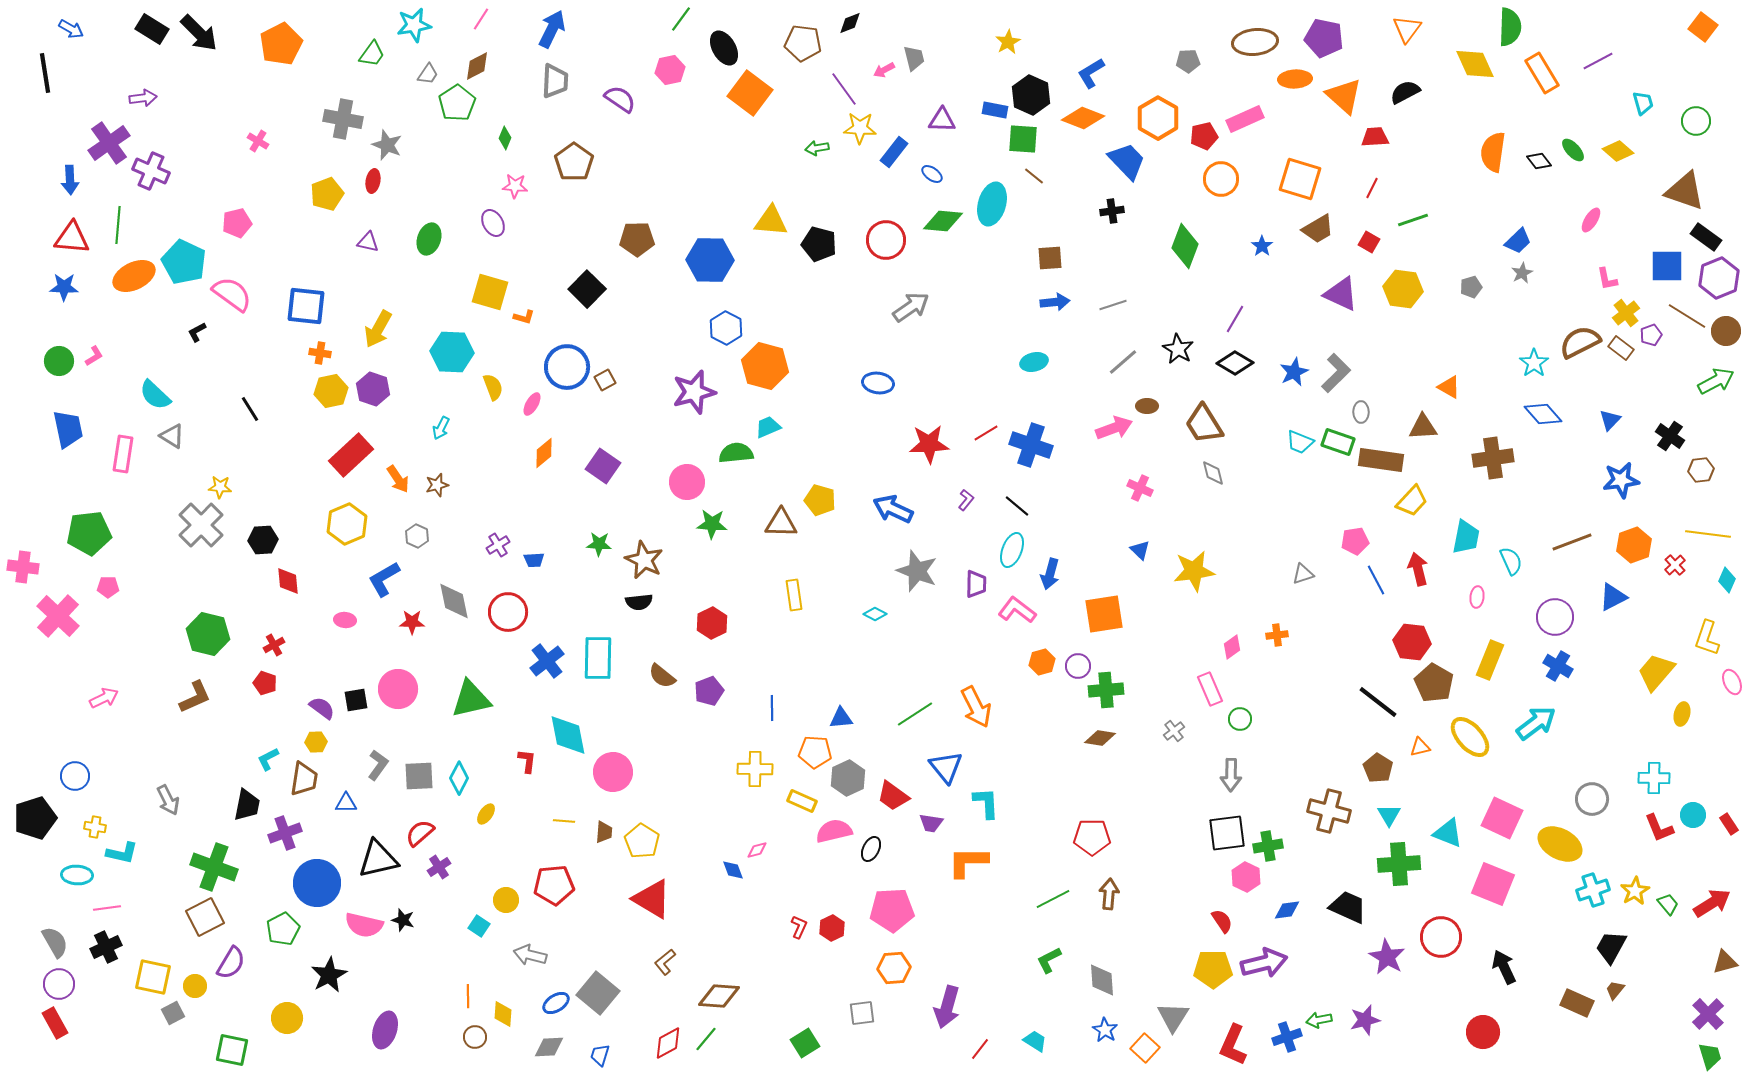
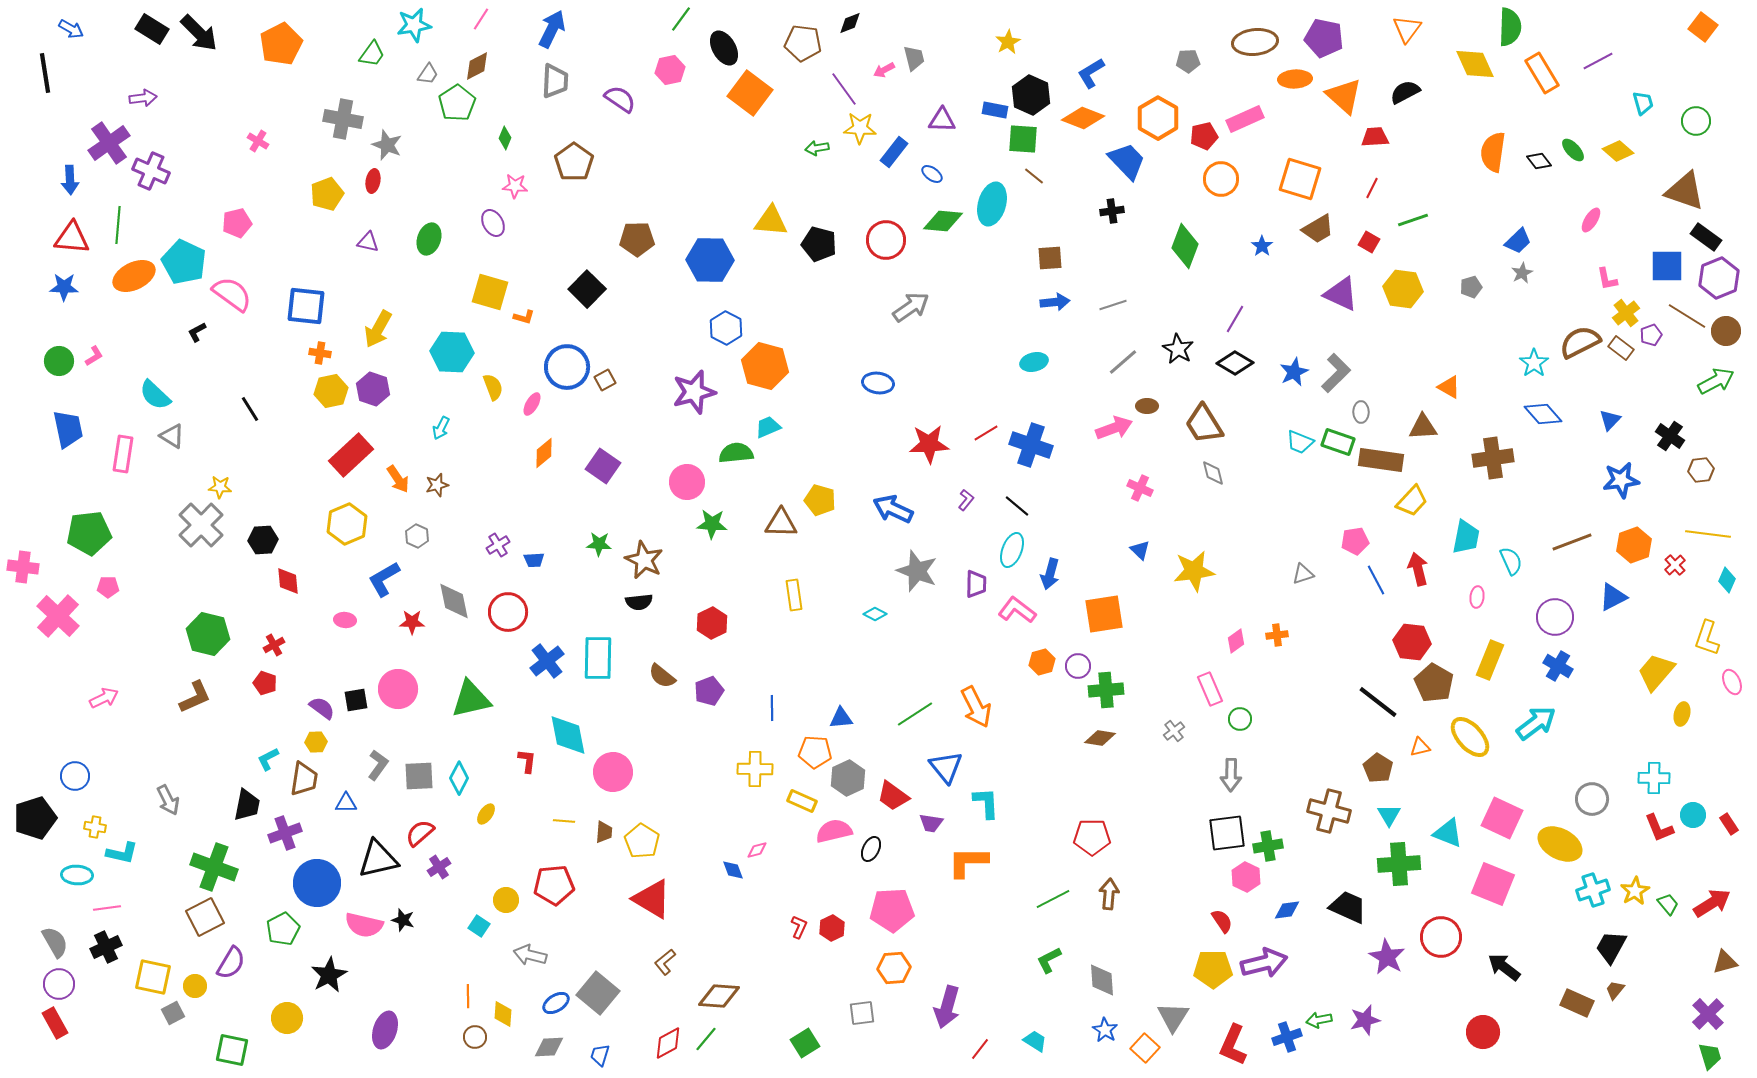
pink diamond at (1232, 647): moved 4 px right, 6 px up
black arrow at (1504, 967): rotated 28 degrees counterclockwise
